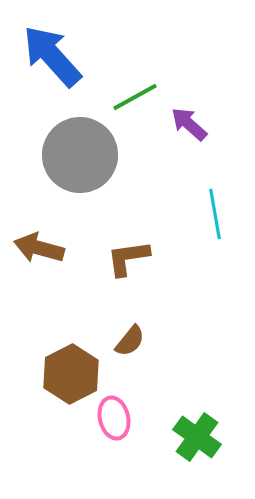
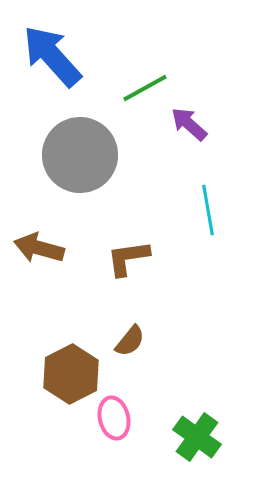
green line: moved 10 px right, 9 px up
cyan line: moved 7 px left, 4 px up
